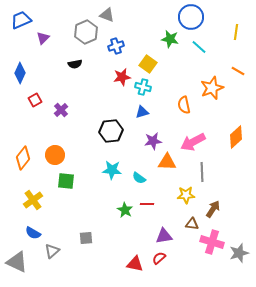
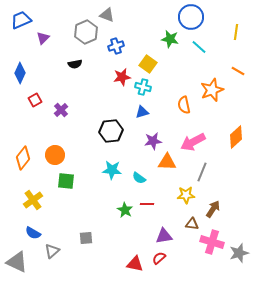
orange star at (212, 88): moved 2 px down
gray line at (202, 172): rotated 24 degrees clockwise
